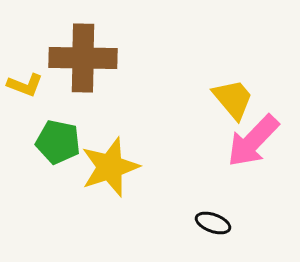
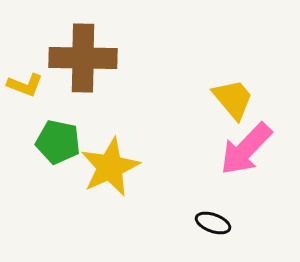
pink arrow: moved 7 px left, 8 px down
yellow star: rotated 6 degrees counterclockwise
